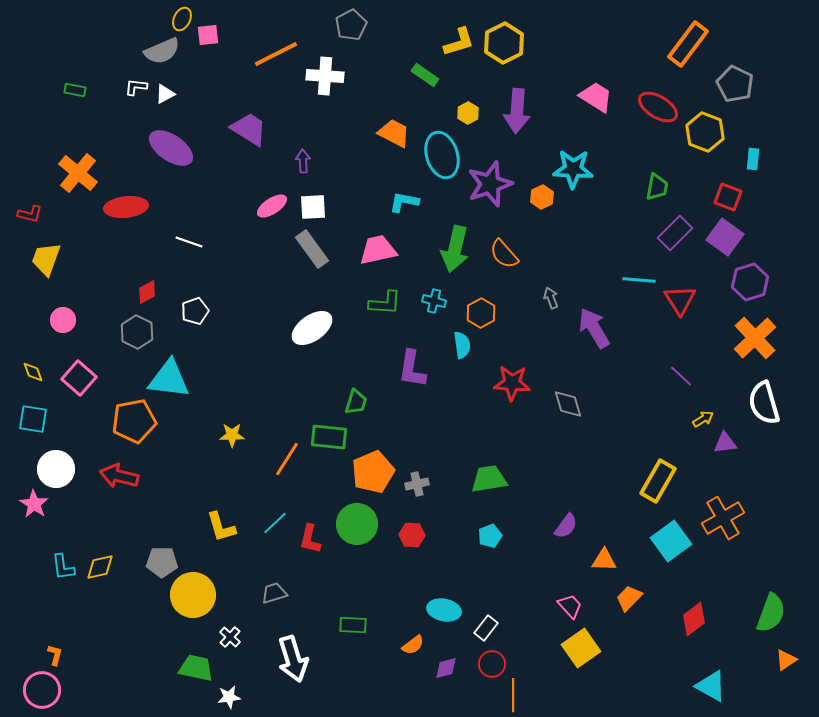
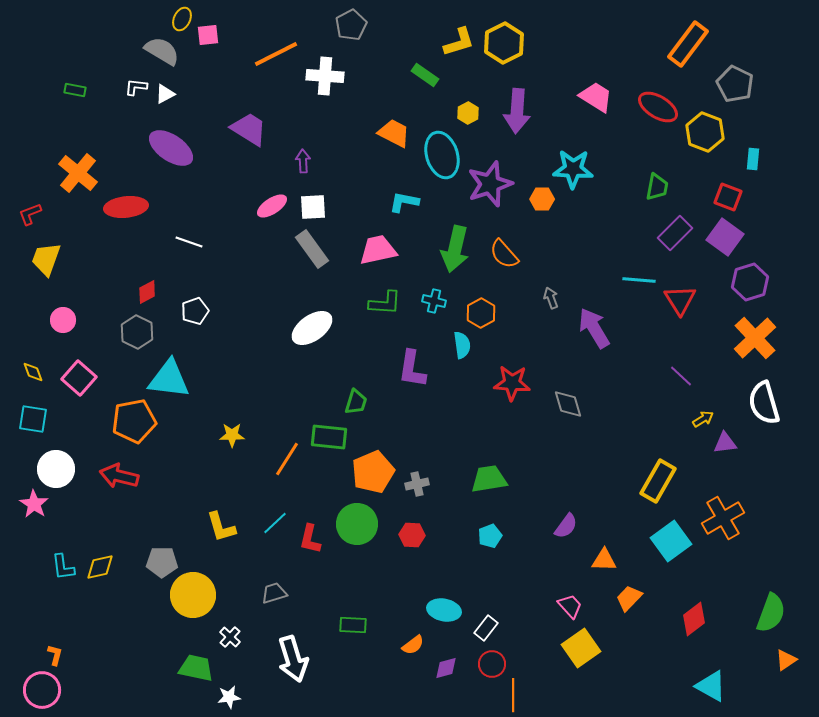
gray semicircle at (162, 51): rotated 126 degrees counterclockwise
orange hexagon at (542, 197): moved 2 px down; rotated 25 degrees clockwise
red L-shape at (30, 214): rotated 145 degrees clockwise
